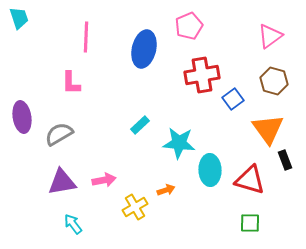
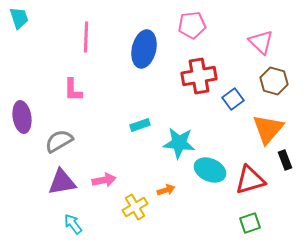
pink pentagon: moved 3 px right, 1 px up; rotated 16 degrees clockwise
pink triangle: moved 9 px left, 6 px down; rotated 40 degrees counterclockwise
red cross: moved 3 px left, 1 px down
pink L-shape: moved 2 px right, 7 px down
cyan rectangle: rotated 24 degrees clockwise
orange triangle: rotated 16 degrees clockwise
gray semicircle: moved 7 px down
cyan ellipse: rotated 64 degrees counterclockwise
red triangle: rotated 32 degrees counterclockwise
green square: rotated 20 degrees counterclockwise
